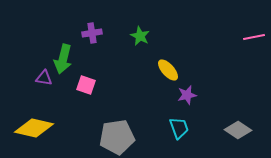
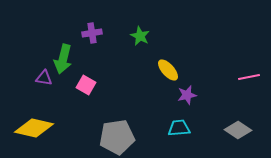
pink line: moved 5 px left, 40 px down
pink square: rotated 12 degrees clockwise
cyan trapezoid: rotated 75 degrees counterclockwise
